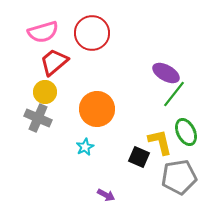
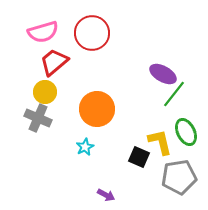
purple ellipse: moved 3 px left, 1 px down
